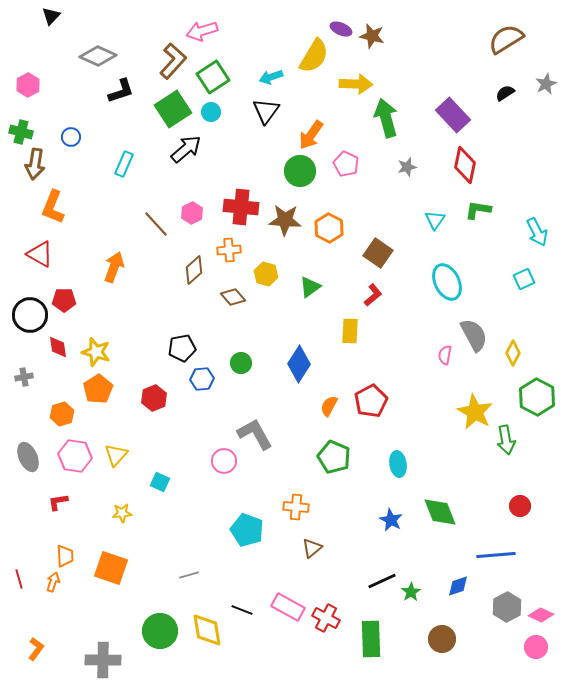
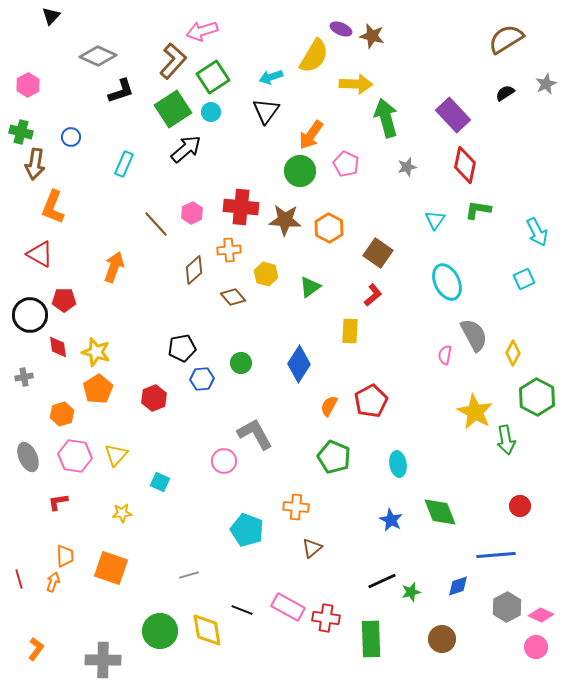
green star at (411, 592): rotated 18 degrees clockwise
red cross at (326, 618): rotated 20 degrees counterclockwise
